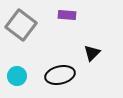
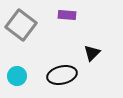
black ellipse: moved 2 px right
